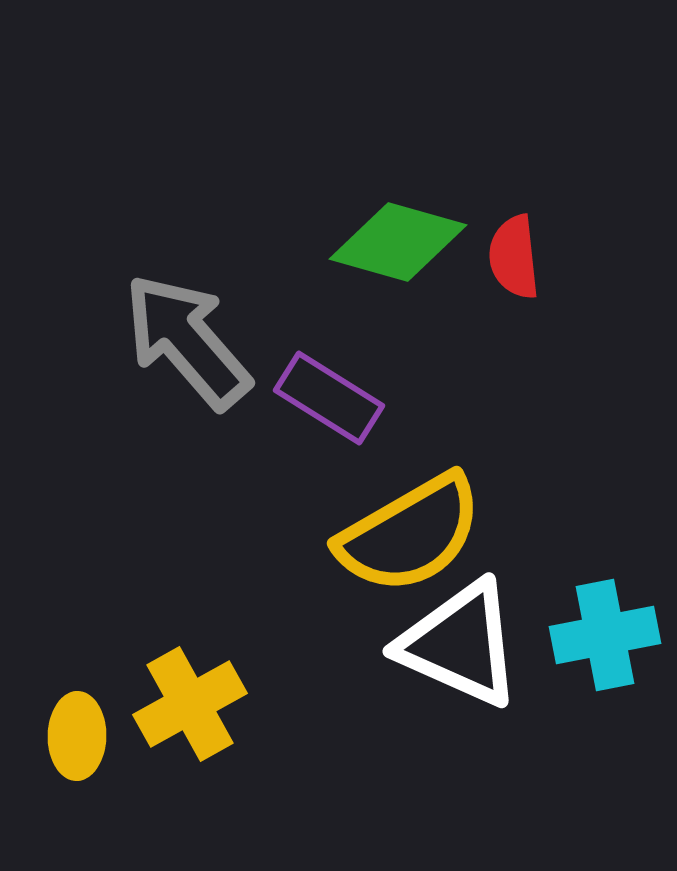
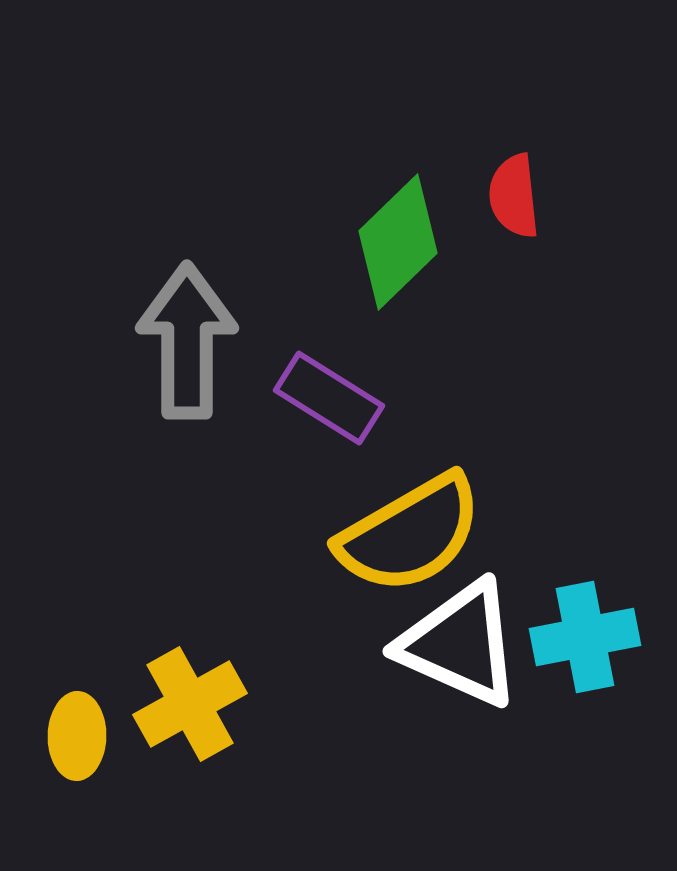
green diamond: rotated 60 degrees counterclockwise
red semicircle: moved 61 px up
gray arrow: rotated 41 degrees clockwise
cyan cross: moved 20 px left, 2 px down
